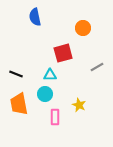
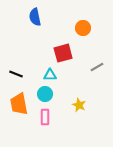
pink rectangle: moved 10 px left
